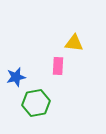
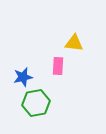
blue star: moved 7 px right
